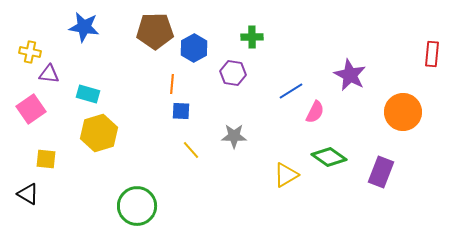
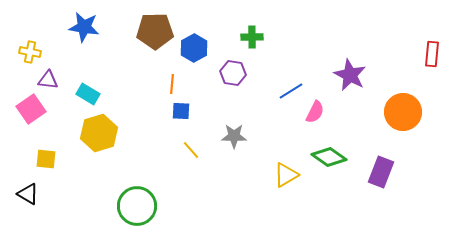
purple triangle: moved 1 px left, 6 px down
cyan rectangle: rotated 15 degrees clockwise
